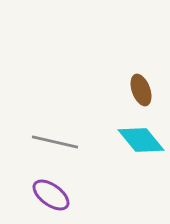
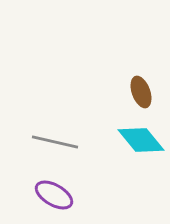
brown ellipse: moved 2 px down
purple ellipse: moved 3 px right; rotated 6 degrees counterclockwise
